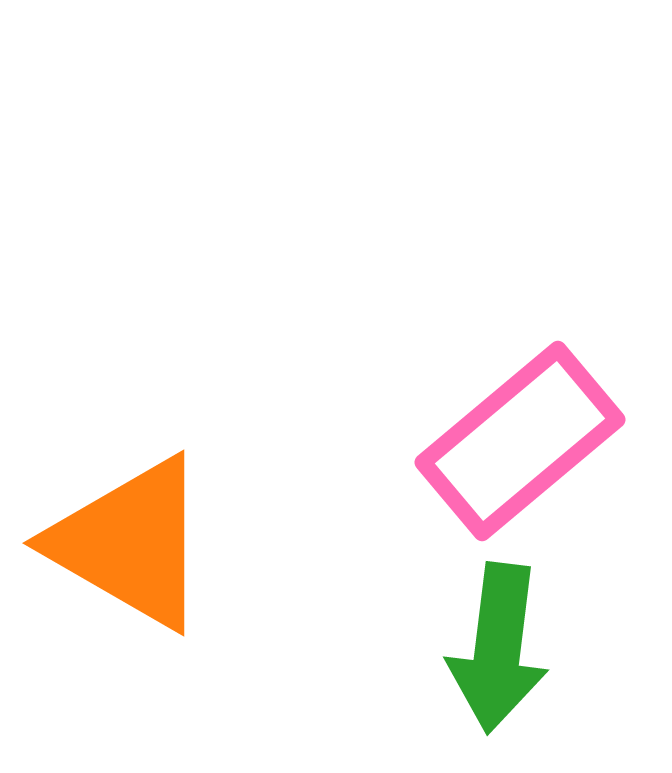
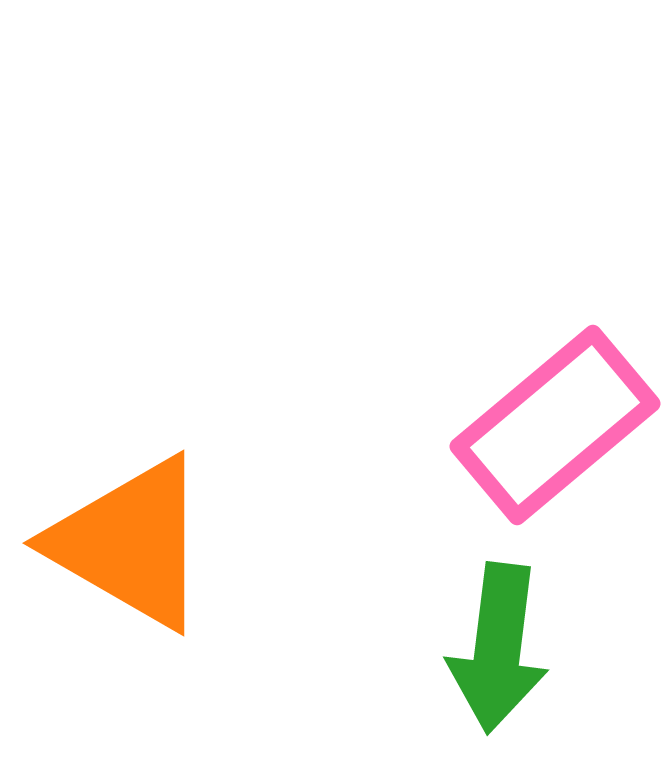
pink rectangle: moved 35 px right, 16 px up
